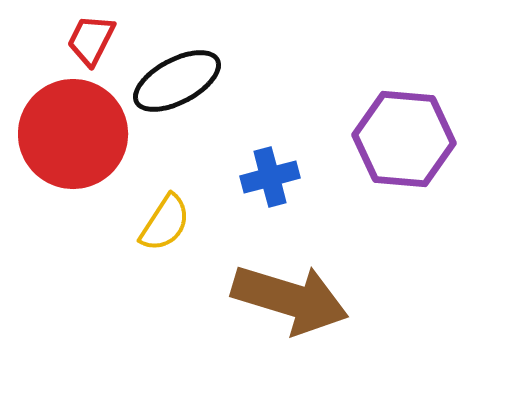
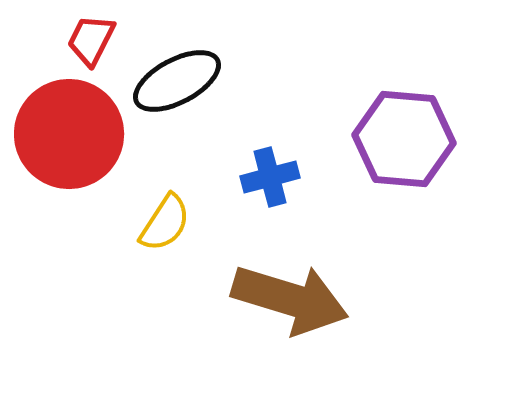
red circle: moved 4 px left
